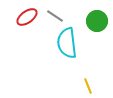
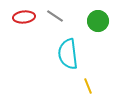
red ellipse: moved 3 px left; rotated 30 degrees clockwise
green circle: moved 1 px right
cyan semicircle: moved 1 px right, 11 px down
